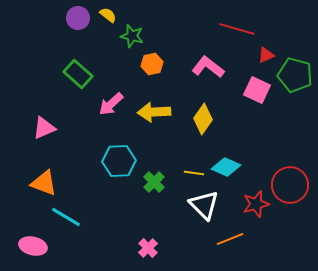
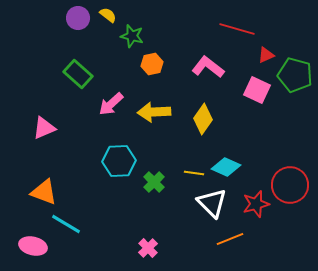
orange triangle: moved 9 px down
white triangle: moved 8 px right, 2 px up
cyan line: moved 7 px down
